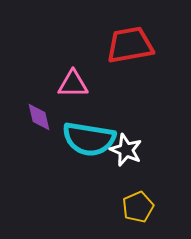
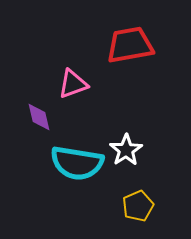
pink triangle: rotated 20 degrees counterclockwise
cyan semicircle: moved 12 px left, 24 px down
white star: rotated 16 degrees clockwise
yellow pentagon: moved 1 px up
